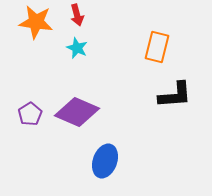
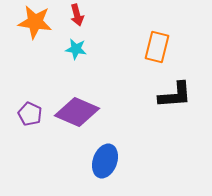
orange star: moved 1 px left
cyan star: moved 1 px left, 1 px down; rotated 15 degrees counterclockwise
purple pentagon: rotated 15 degrees counterclockwise
